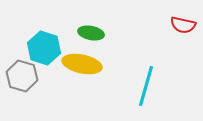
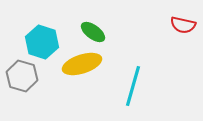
green ellipse: moved 2 px right, 1 px up; rotated 25 degrees clockwise
cyan hexagon: moved 2 px left, 6 px up
yellow ellipse: rotated 30 degrees counterclockwise
cyan line: moved 13 px left
